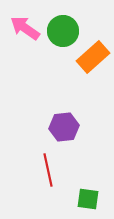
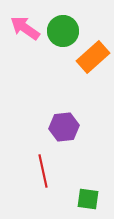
red line: moved 5 px left, 1 px down
